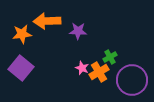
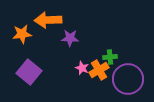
orange arrow: moved 1 px right, 1 px up
purple star: moved 8 px left, 7 px down
green cross: rotated 24 degrees clockwise
purple square: moved 8 px right, 4 px down
orange cross: moved 2 px up
purple circle: moved 4 px left, 1 px up
